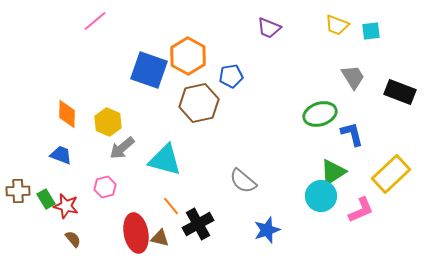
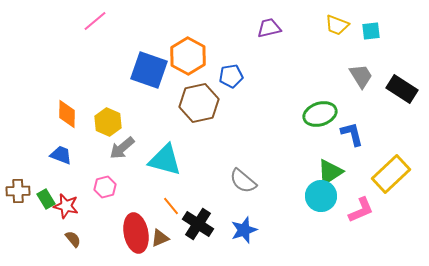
purple trapezoid: rotated 145 degrees clockwise
gray trapezoid: moved 8 px right, 1 px up
black rectangle: moved 2 px right, 3 px up; rotated 12 degrees clockwise
green triangle: moved 3 px left
black cross: rotated 28 degrees counterclockwise
blue star: moved 23 px left
brown triangle: rotated 36 degrees counterclockwise
